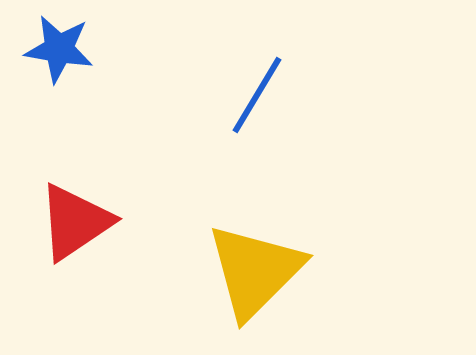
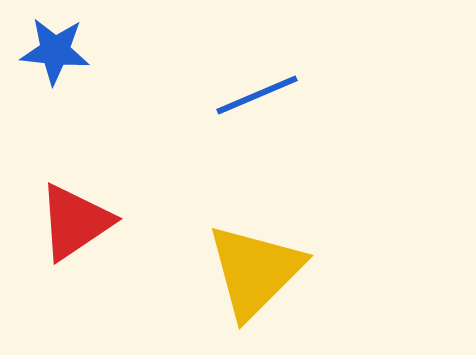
blue star: moved 4 px left, 2 px down; rotated 4 degrees counterclockwise
blue line: rotated 36 degrees clockwise
